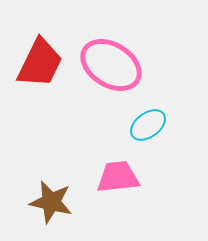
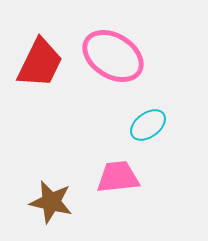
pink ellipse: moved 2 px right, 9 px up
